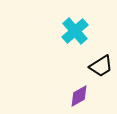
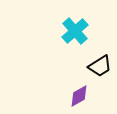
black trapezoid: moved 1 px left
